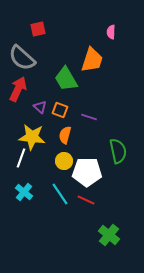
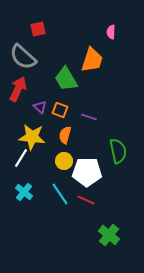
gray semicircle: moved 1 px right, 1 px up
white line: rotated 12 degrees clockwise
